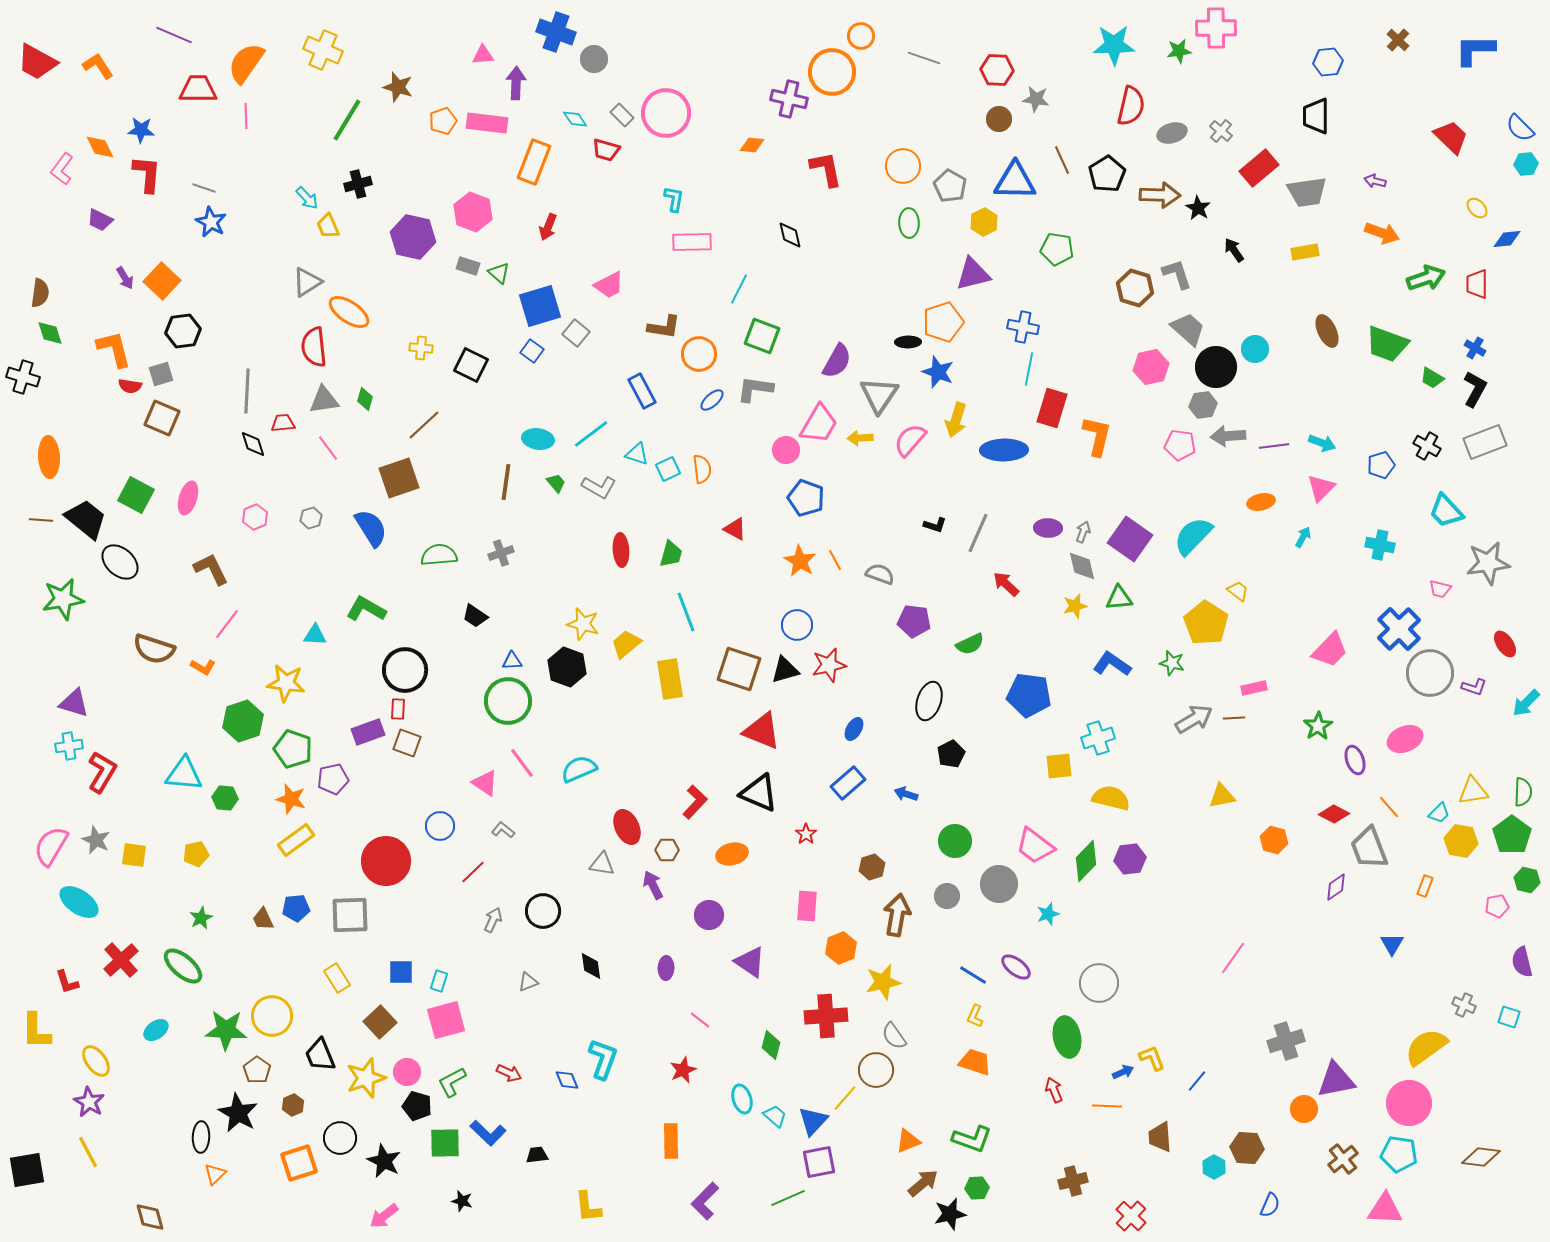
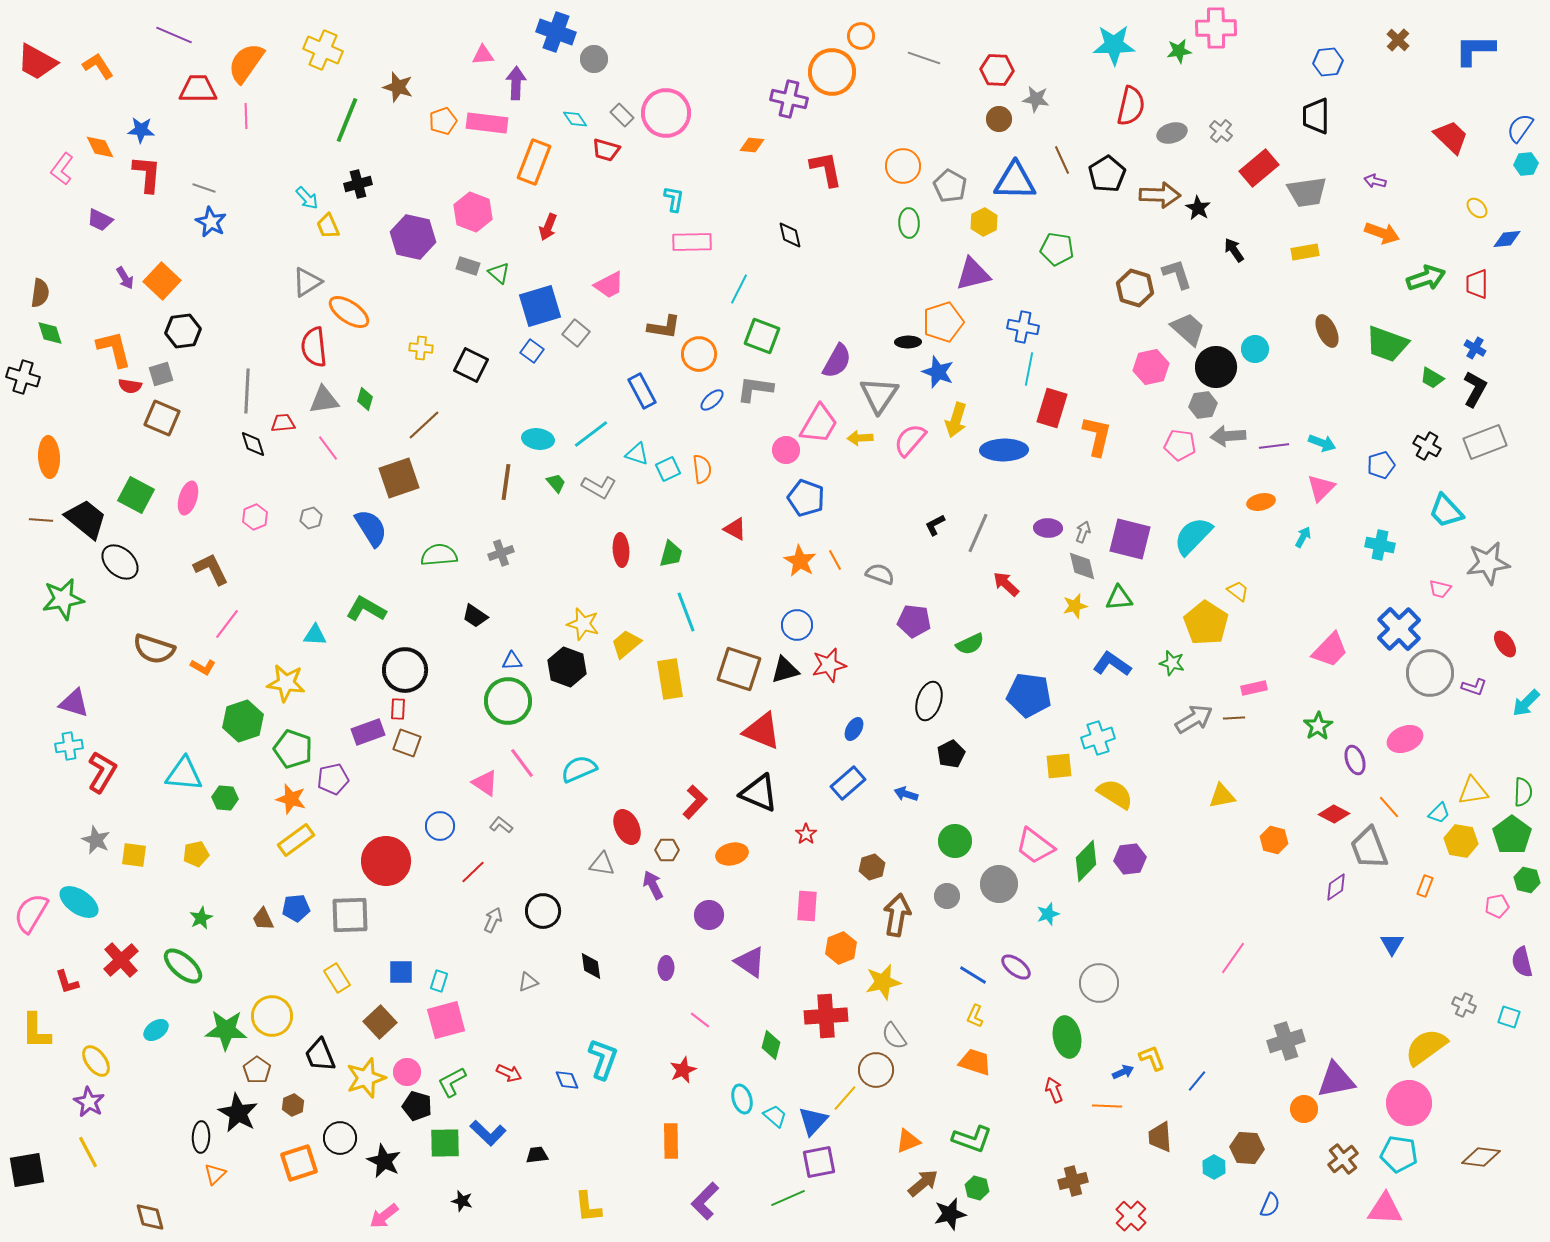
green line at (347, 120): rotated 9 degrees counterclockwise
blue semicircle at (1520, 128): rotated 80 degrees clockwise
black L-shape at (935, 525): rotated 135 degrees clockwise
purple square at (1130, 539): rotated 21 degrees counterclockwise
yellow semicircle at (1111, 798): moved 4 px right, 4 px up; rotated 18 degrees clockwise
gray L-shape at (503, 830): moved 2 px left, 5 px up
pink semicircle at (51, 846): moved 20 px left, 67 px down
green hexagon at (977, 1188): rotated 20 degrees clockwise
